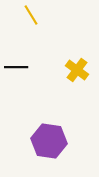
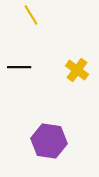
black line: moved 3 px right
